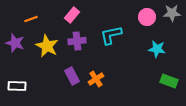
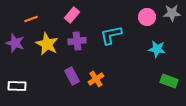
yellow star: moved 2 px up
